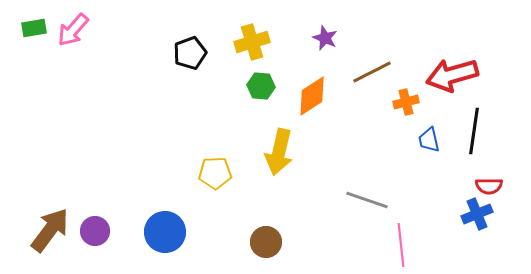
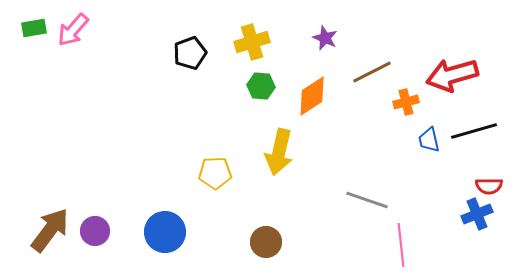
black line: rotated 66 degrees clockwise
